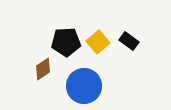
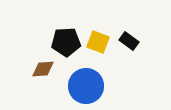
yellow square: rotated 30 degrees counterclockwise
brown diamond: rotated 30 degrees clockwise
blue circle: moved 2 px right
